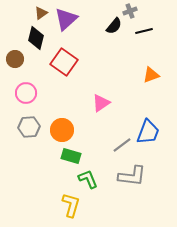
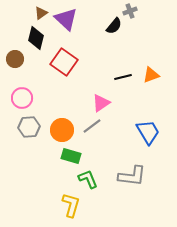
purple triangle: rotated 35 degrees counterclockwise
black line: moved 21 px left, 46 px down
pink circle: moved 4 px left, 5 px down
blue trapezoid: rotated 52 degrees counterclockwise
gray line: moved 30 px left, 19 px up
